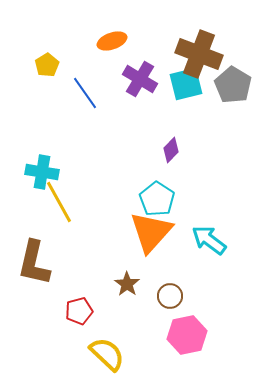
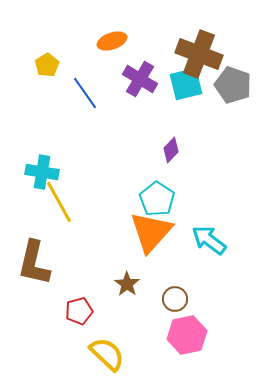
gray pentagon: rotated 12 degrees counterclockwise
brown circle: moved 5 px right, 3 px down
